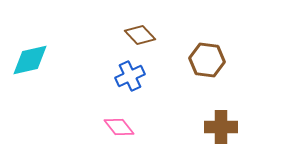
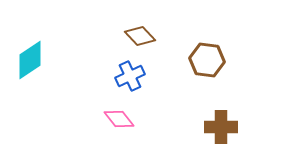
brown diamond: moved 1 px down
cyan diamond: rotated 21 degrees counterclockwise
pink diamond: moved 8 px up
